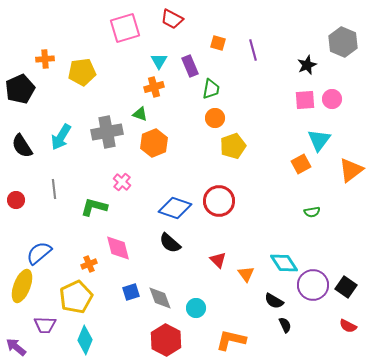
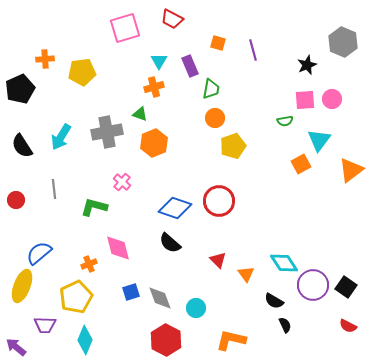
green semicircle at (312, 212): moved 27 px left, 91 px up
